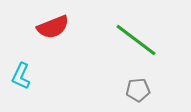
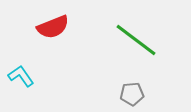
cyan L-shape: rotated 120 degrees clockwise
gray pentagon: moved 6 px left, 4 px down
